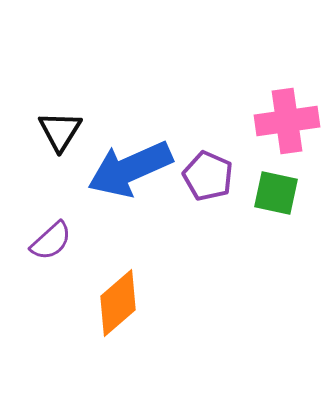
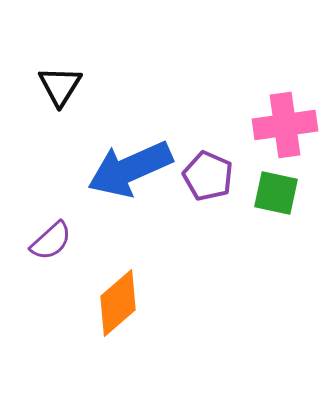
pink cross: moved 2 px left, 4 px down
black triangle: moved 45 px up
